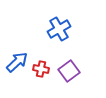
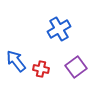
blue arrow: moved 1 px left, 1 px up; rotated 85 degrees counterclockwise
purple square: moved 7 px right, 4 px up
